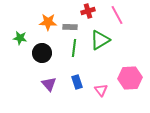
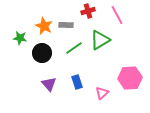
orange star: moved 4 px left, 4 px down; rotated 24 degrees clockwise
gray rectangle: moved 4 px left, 2 px up
green line: rotated 48 degrees clockwise
pink triangle: moved 1 px right, 3 px down; rotated 24 degrees clockwise
